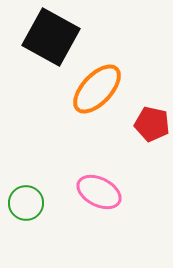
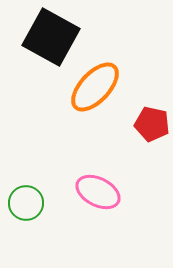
orange ellipse: moved 2 px left, 2 px up
pink ellipse: moved 1 px left
